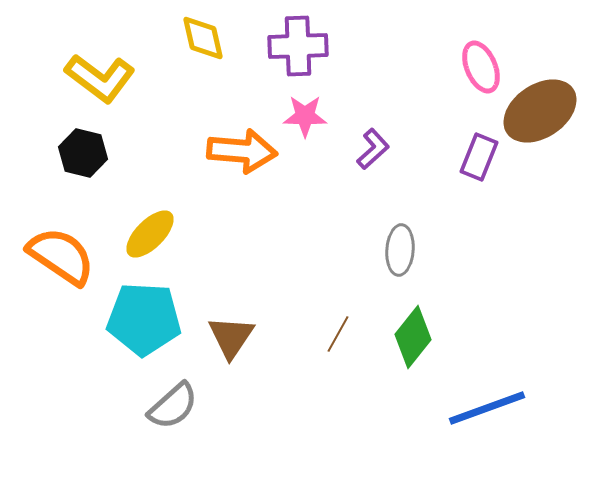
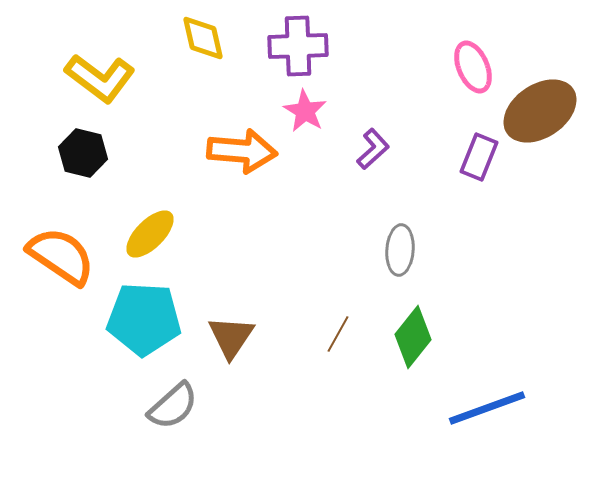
pink ellipse: moved 8 px left
pink star: moved 5 px up; rotated 30 degrees clockwise
